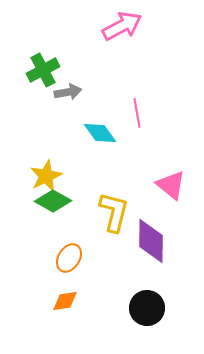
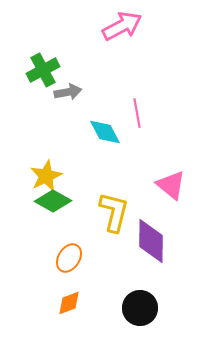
cyan diamond: moved 5 px right, 1 px up; rotated 8 degrees clockwise
orange diamond: moved 4 px right, 2 px down; rotated 12 degrees counterclockwise
black circle: moved 7 px left
